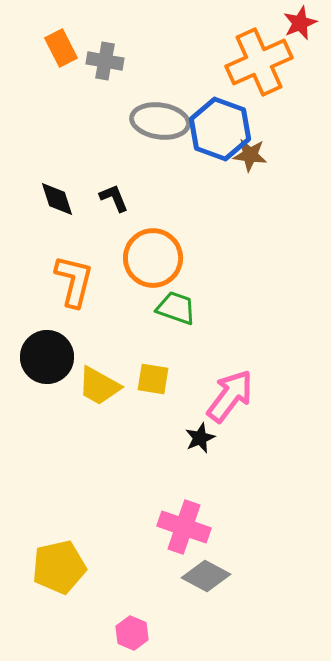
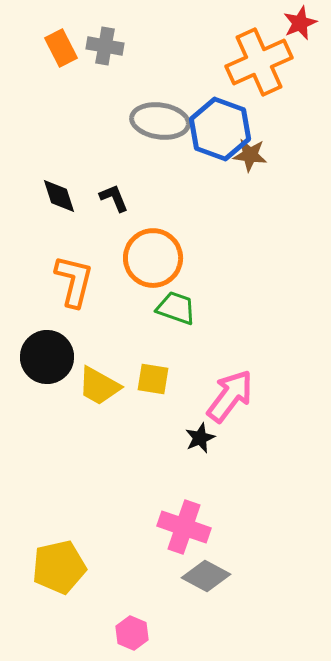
gray cross: moved 15 px up
black diamond: moved 2 px right, 3 px up
